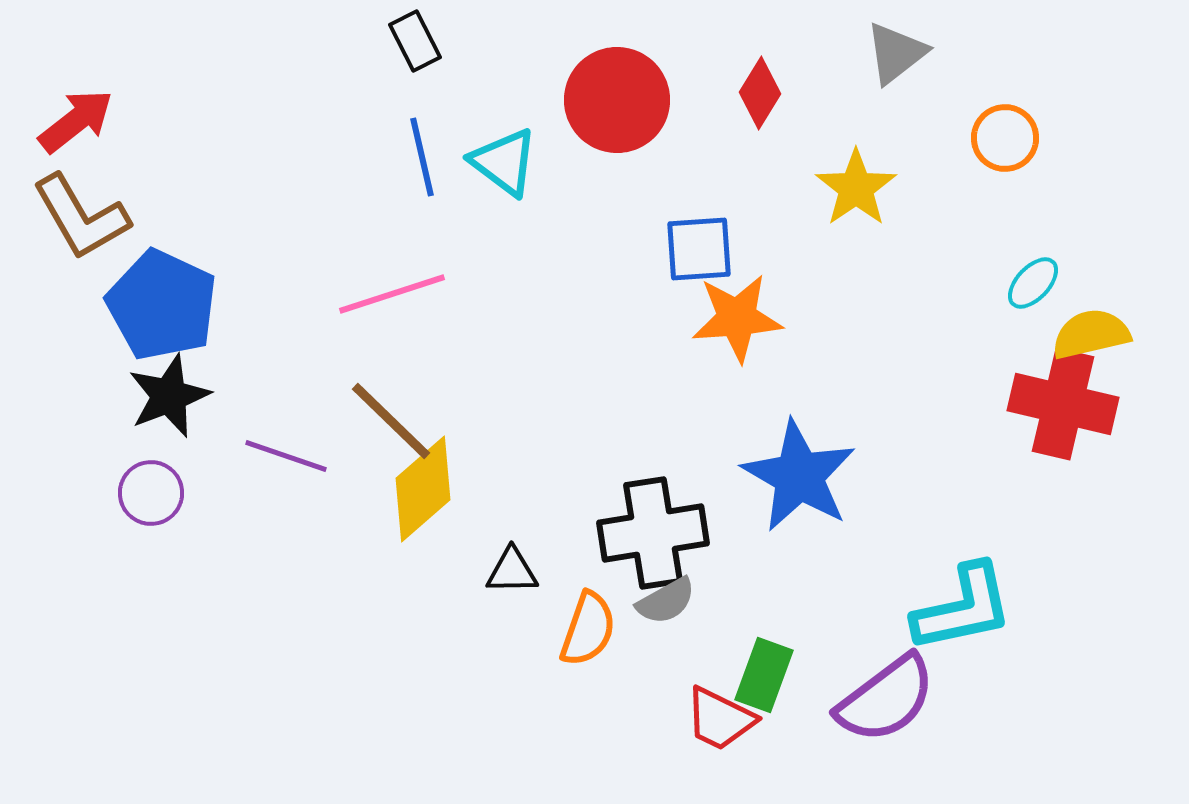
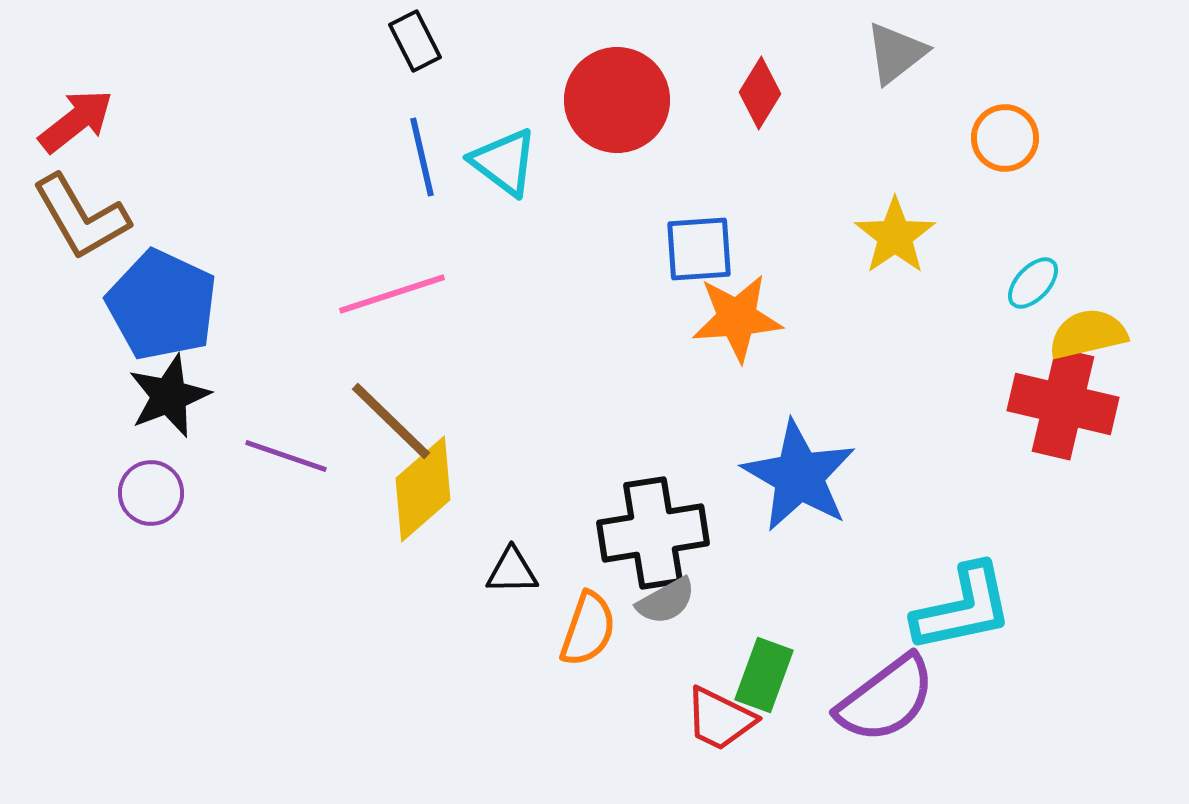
yellow star: moved 39 px right, 48 px down
yellow semicircle: moved 3 px left
